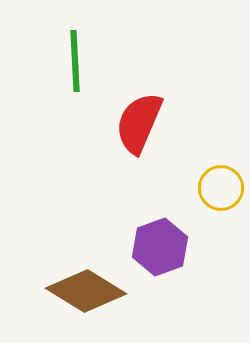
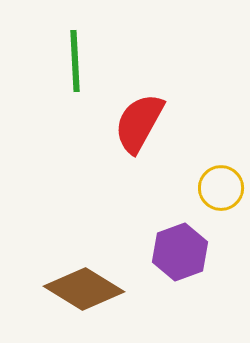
red semicircle: rotated 6 degrees clockwise
purple hexagon: moved 20 px right, 5 px down
brown diamond: moved 2 px left, 2 px up
